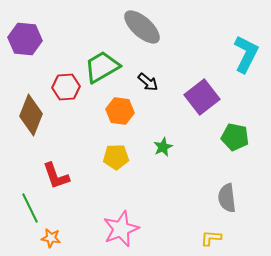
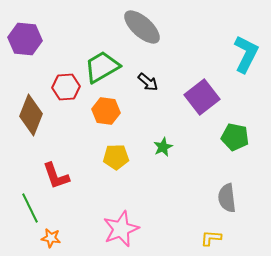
orange hexagon: moved 14 px left
